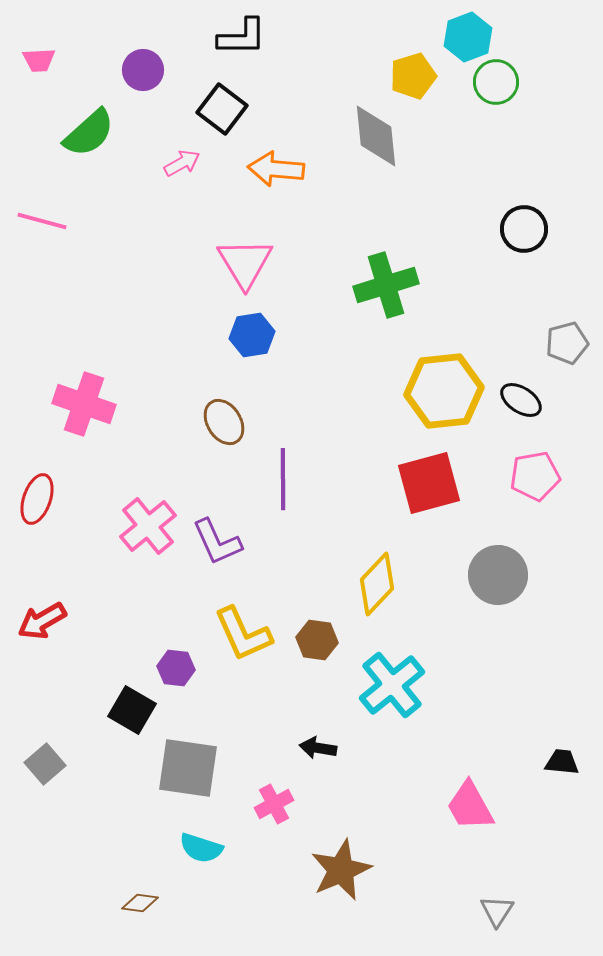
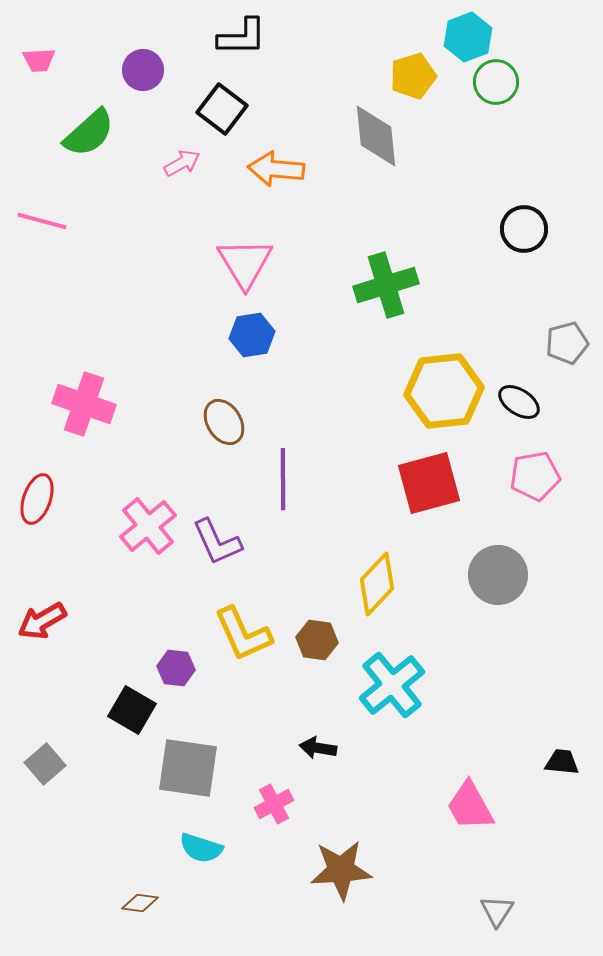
black ellipse at (521, 400): moved 2 px left, 2 px down
brown star at (341, 870): rotated 20 degrees clockwise
